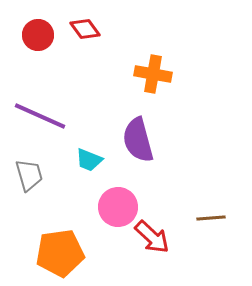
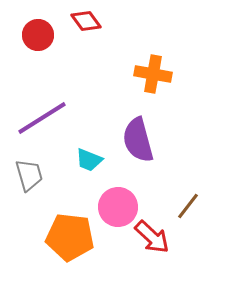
red diamond: moved 1 px right, 8 px up
purple line: moved 2 px right, 2 px down; rotated 56 degrees counterclockwise
brown line: moved 23 px left, 12 px up; rotated 48 degrees counterclockwise
orange pentagon: moved 10 px right, 16 px up; rotated 15 degrees clockwise
